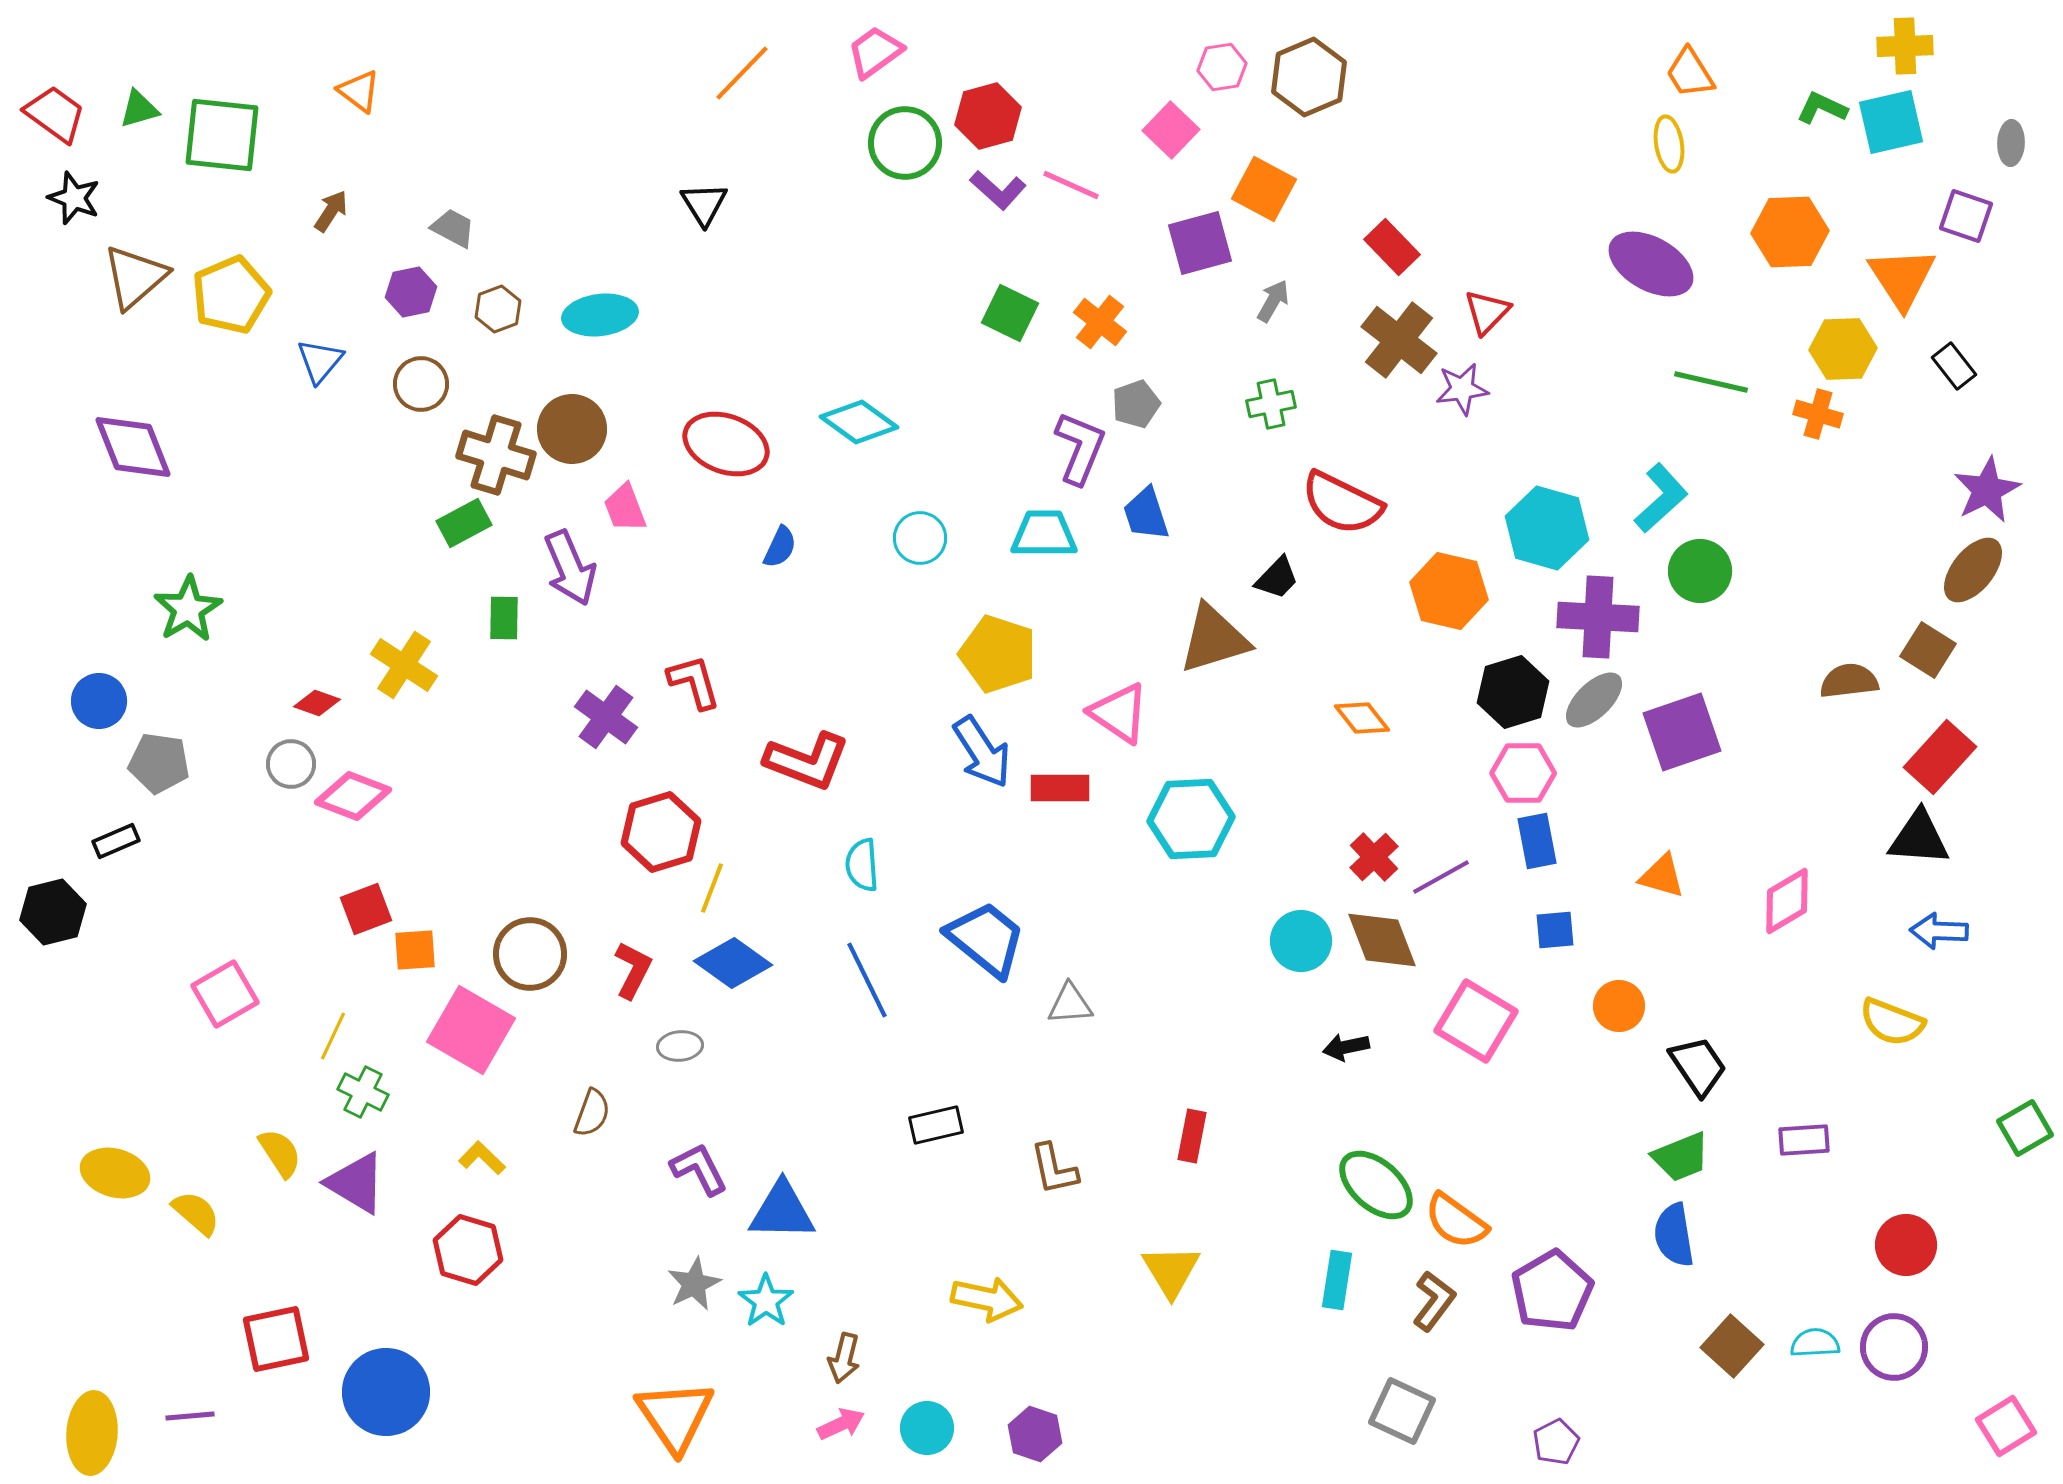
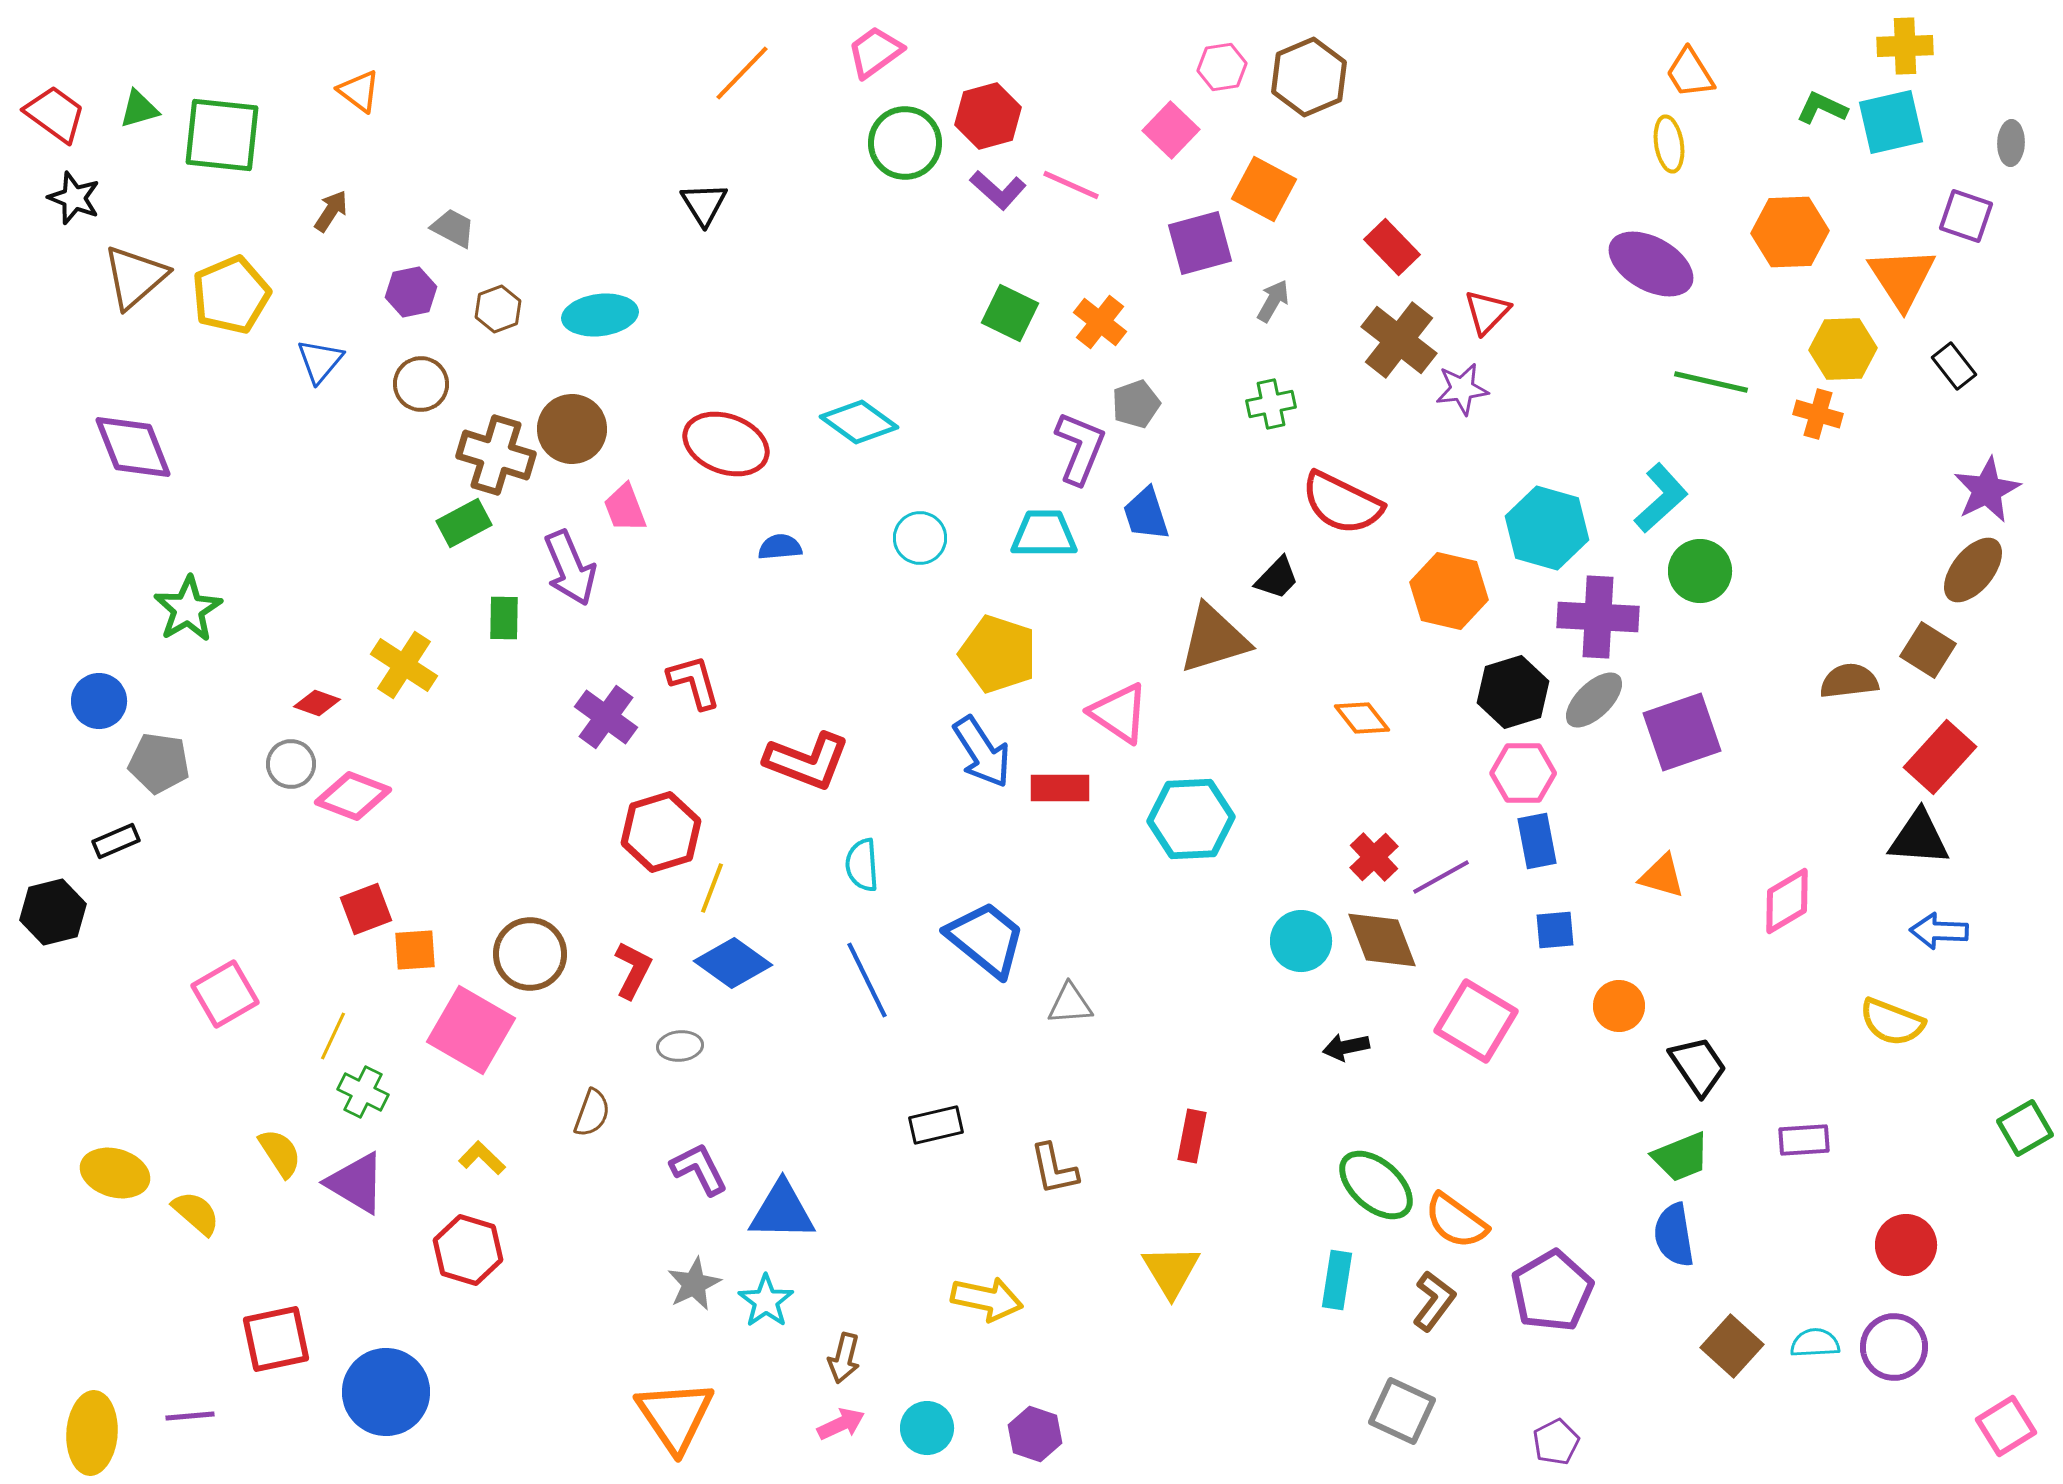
blue semicircle at (780, 547): rotated 120 degrees counterclockwise
